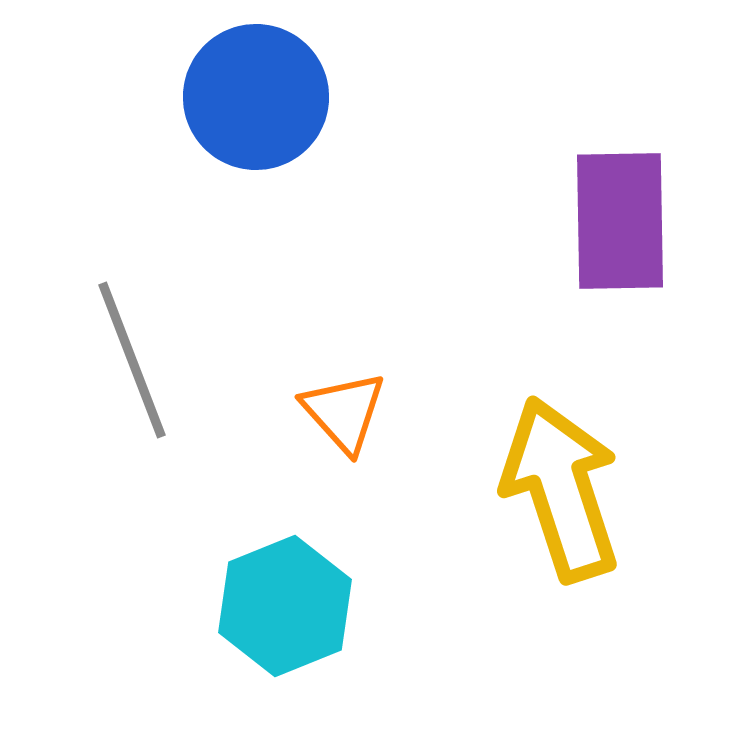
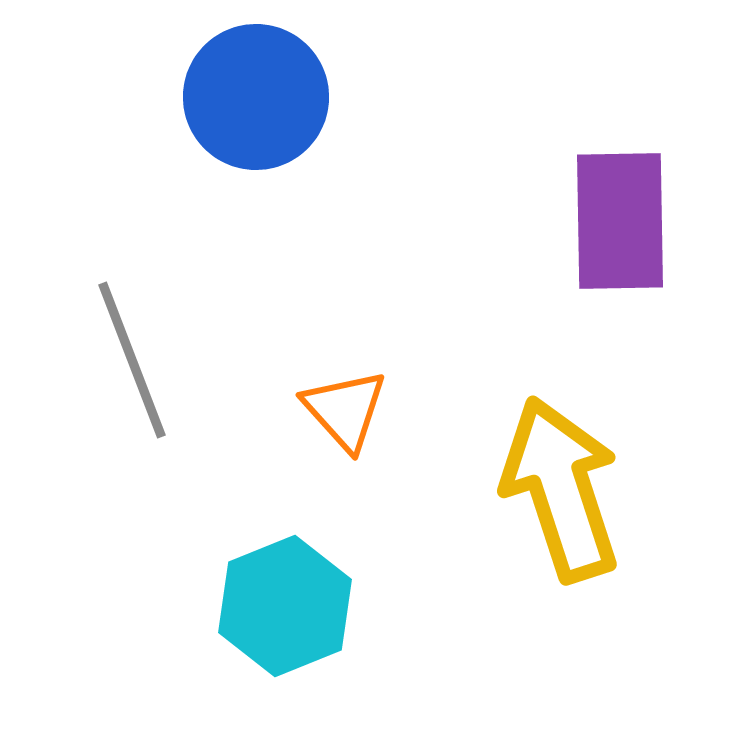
orange triangle: moved 1 px right, 2 px up
